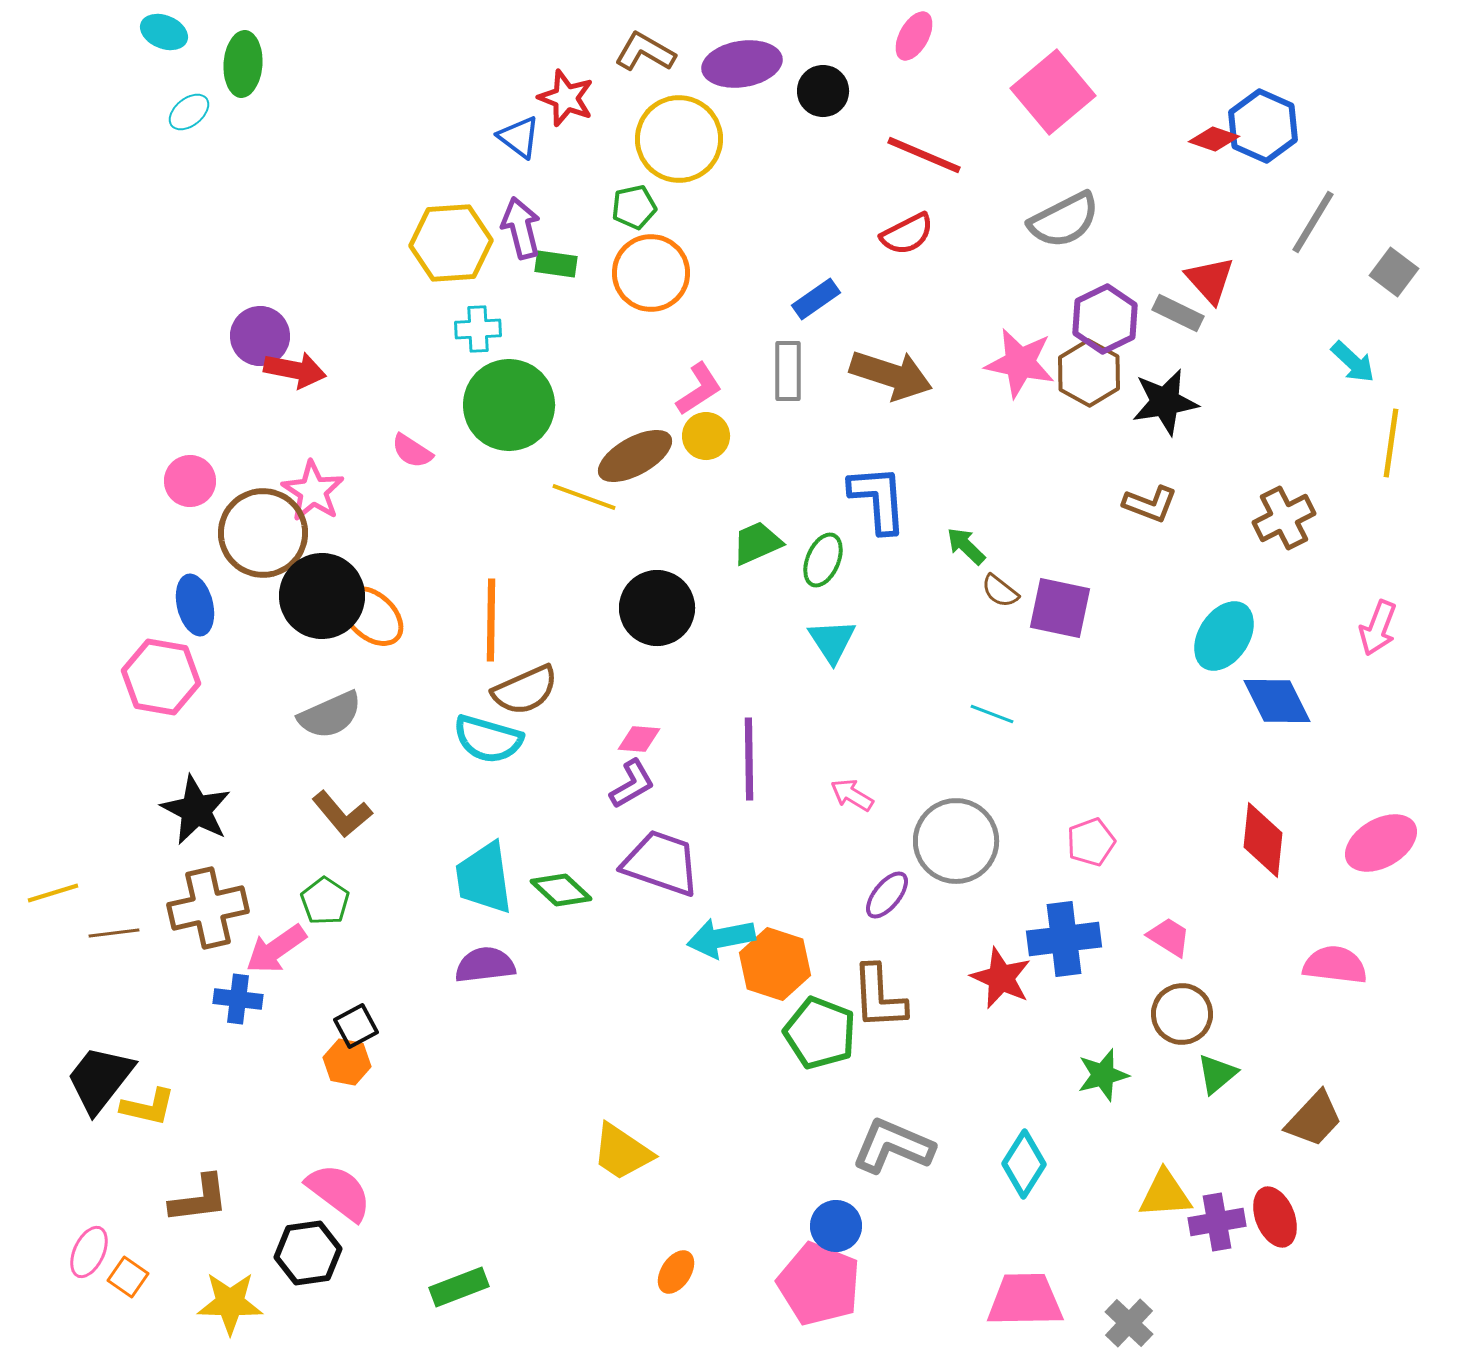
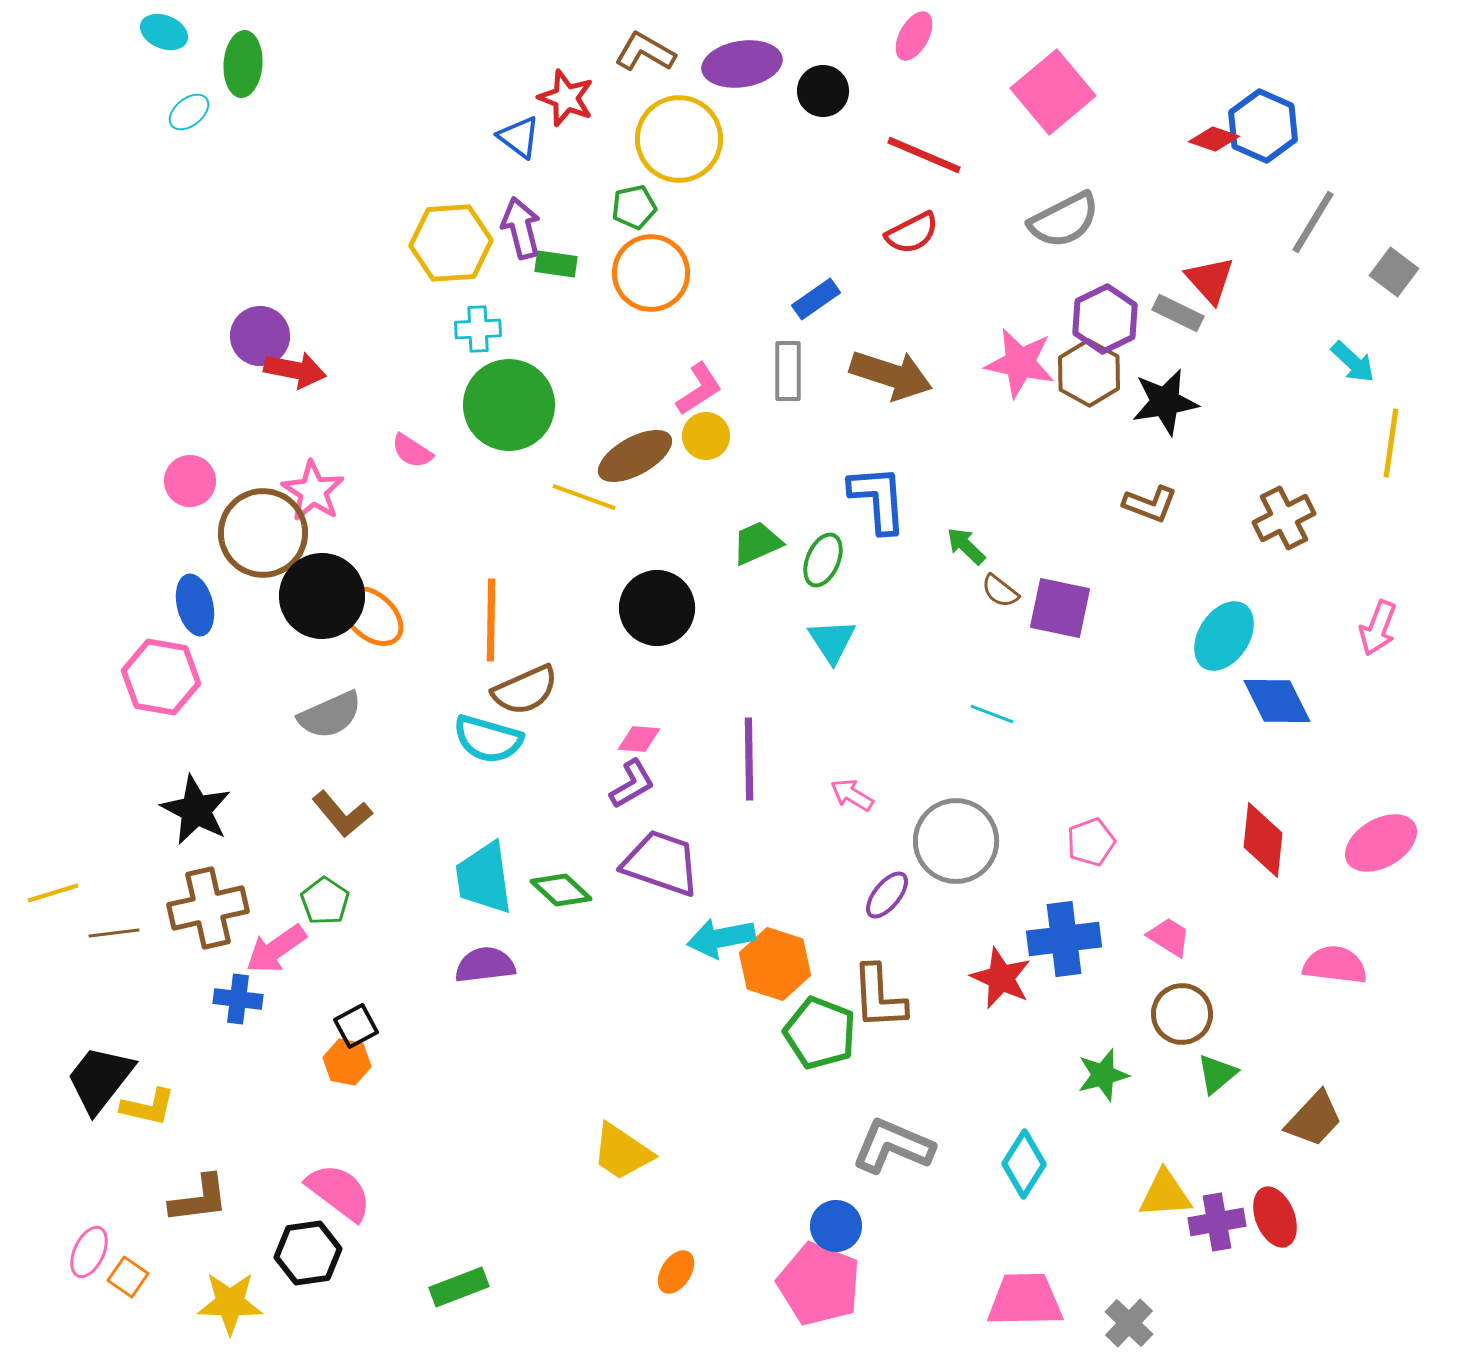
red semicircle at (907, 234): moved 5 px right, 1 px up
